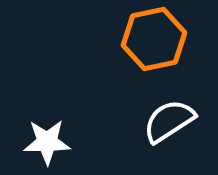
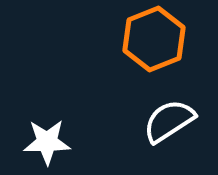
orange hexagon: rotated 10 degrees counterclockwise
